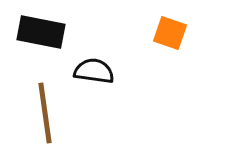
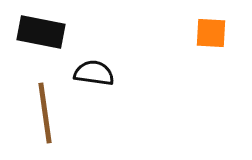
orange square: moved 41 px right; rotated 16 degrees counterclockwise
black semicircle: moved 2 px down
